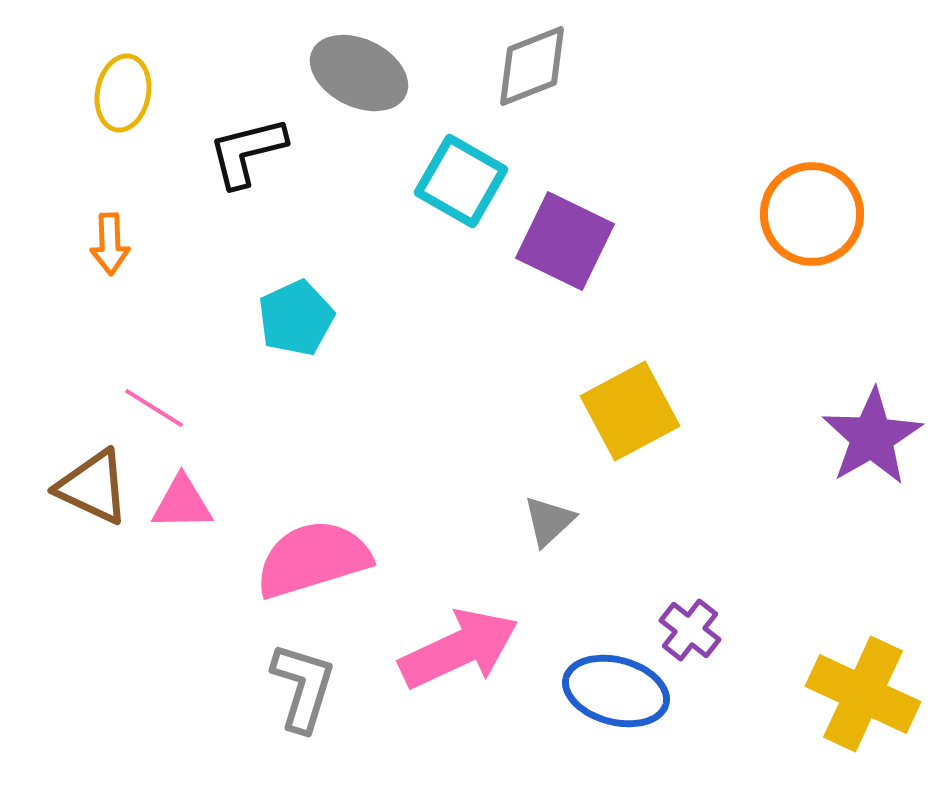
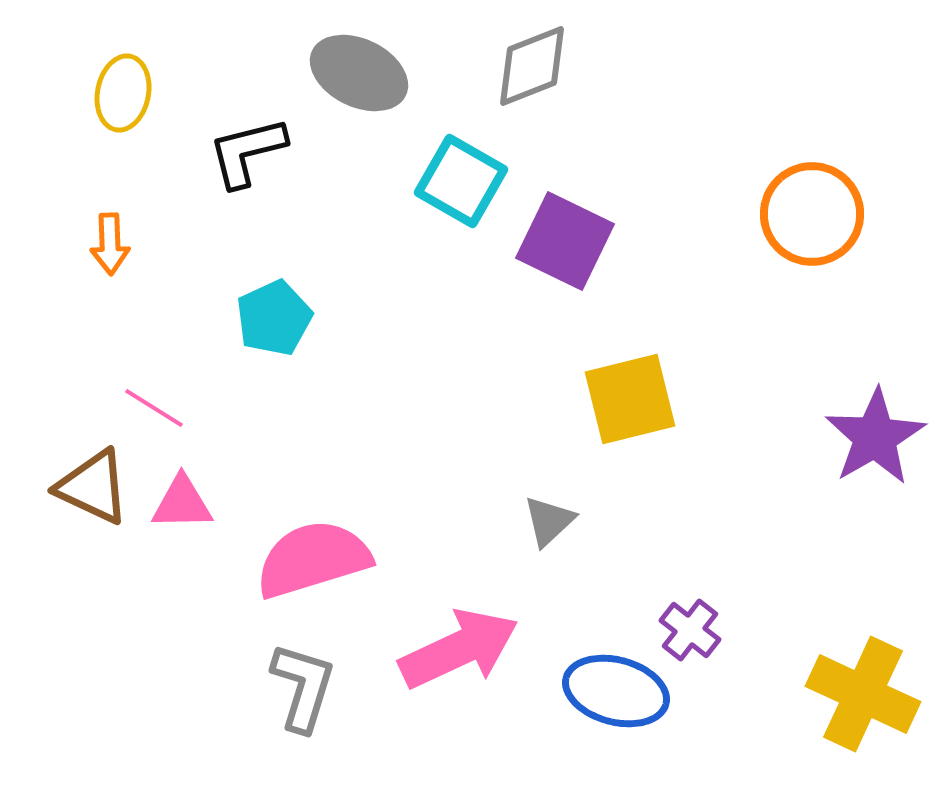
cyan pentagon: moved 22 px left
yellow square: moved 12 px up; rotated 14 degrees clockwise
purple star: moved 3 px right
